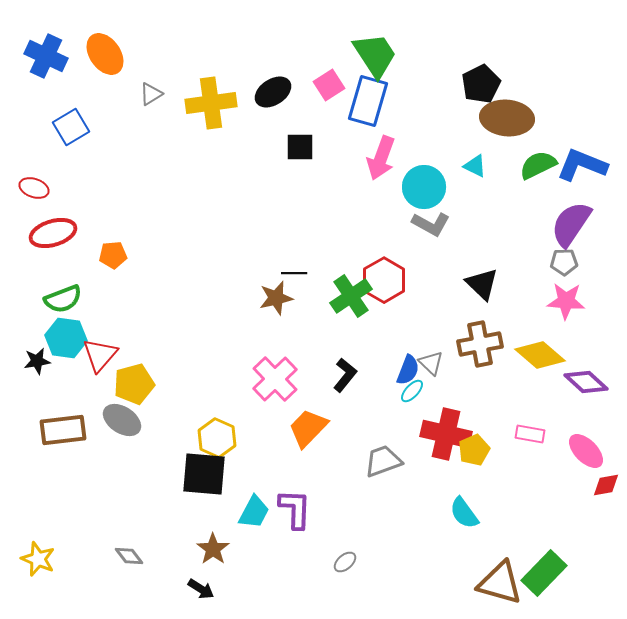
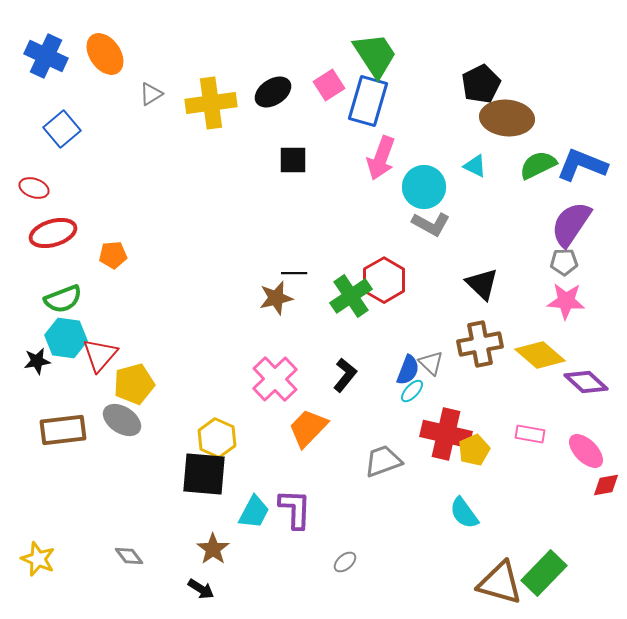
blue square at (71, 127): moved 9 px left, 2 px down; rotated 9 degrees counterclockwise
black square at (300, 147): moved 7 px left, 13 px down
